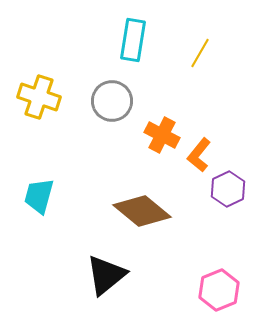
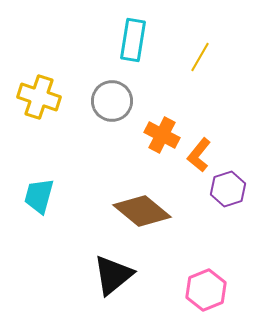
yellow line: moved 4 px down
purple hexagon: rotated 8 degrees clockwise
black triangle: moved 7 px right
pink hexagon: moved 13 px left
